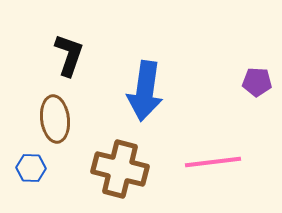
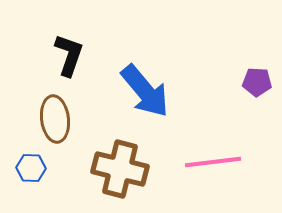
blue arrow: rotated 48 degrees counterclockwise
